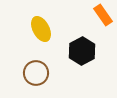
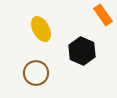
black hexagon: rotated 8 degrees counterclockwise
